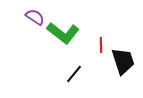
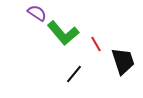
purple semicircle: moved 2 px right, 4 px up
green L-shape: rotated 12 degrees clockwise
red line: moved 5 px left, 1 px up; rotated 28 degrees counterclockwise
